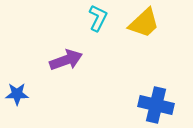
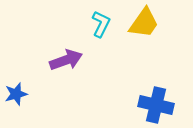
cyan L-shape: moved 3 px right, 6 px down
yellow trapezoid: rotated 12 degrees counterclockwise
blue star: moved 1 px left; rotated 15 degrees counterclockwise
